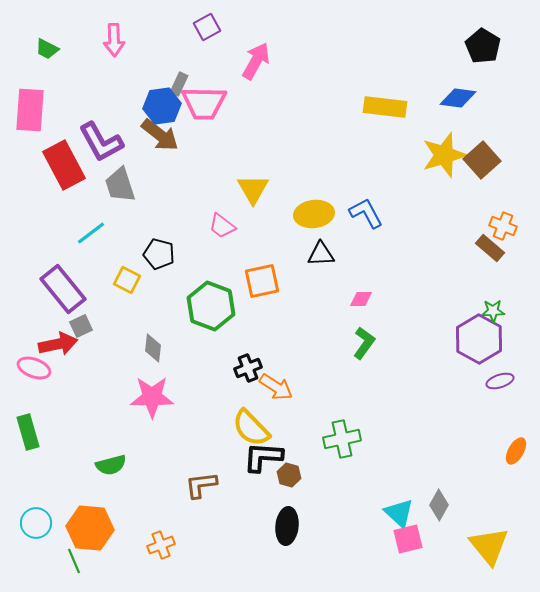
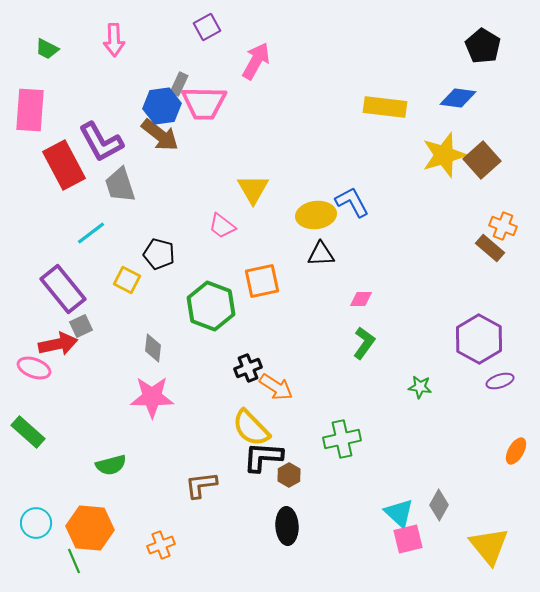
blue L-shape at (366, 213): moved 14 px left, 11 px up
yellow ellipse at (314, 214): moved 2 px right, 1 px down
green star at (493, 311): moved 73 px left, 76 px down; rotated 10 degrees clockwise
green rectangle at (28, 432): rotated 32 degrees counterclockwise
brown hexagon at (289, 475): rotated 15 degrees clockwise
black ellipse at (287, 526): rotated 9 degrees counterclockwise
